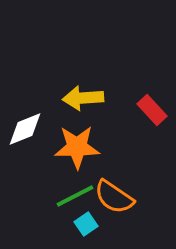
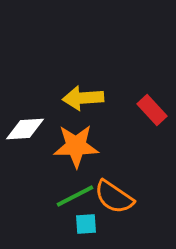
white diamond: rotated 18 degrees clockwise
orange star: moved 1 px left, 1 px up
cyan square: rotated 30 degrees clockwise
